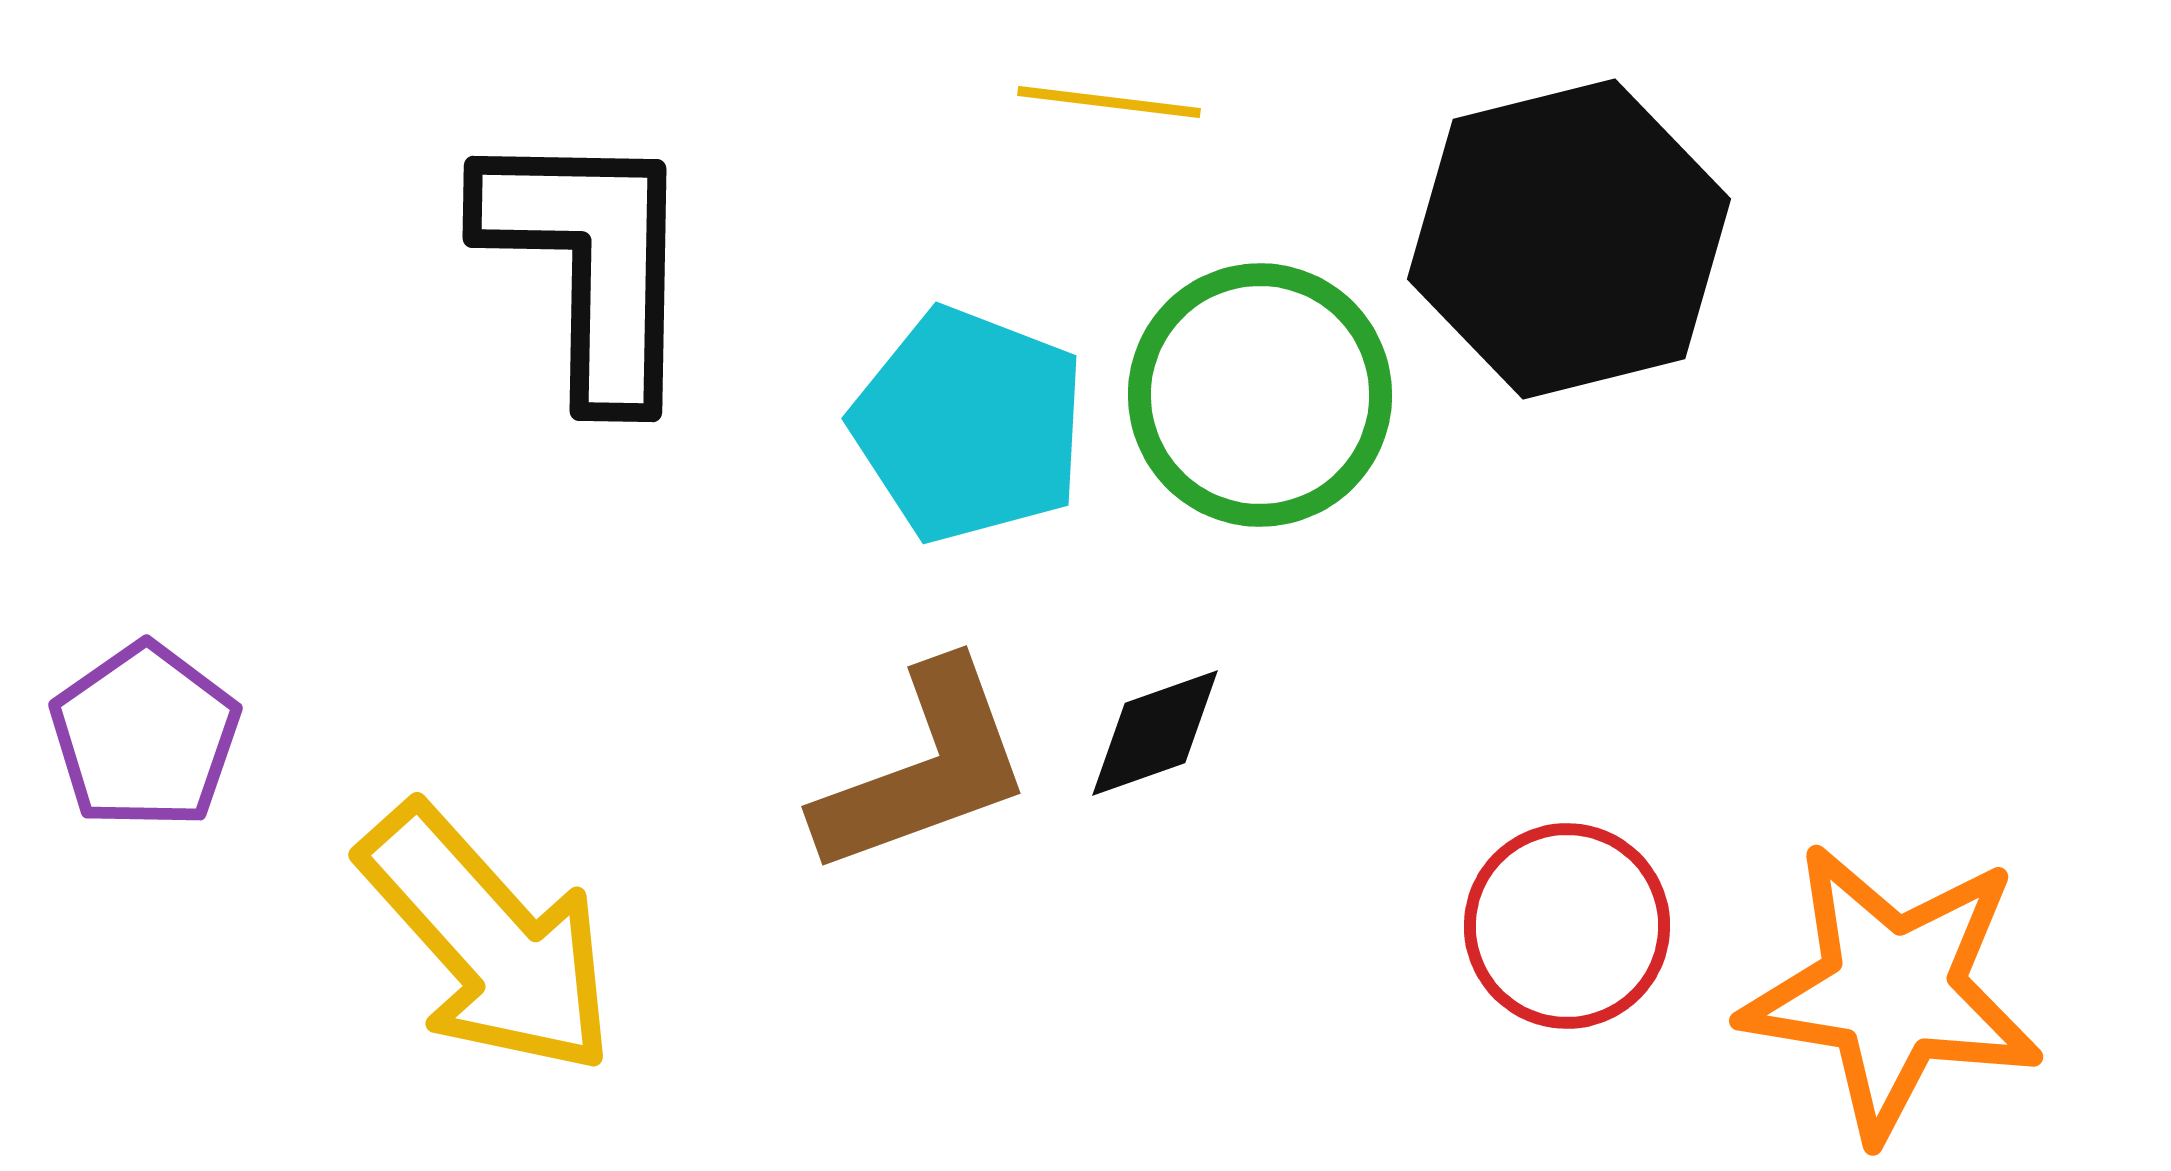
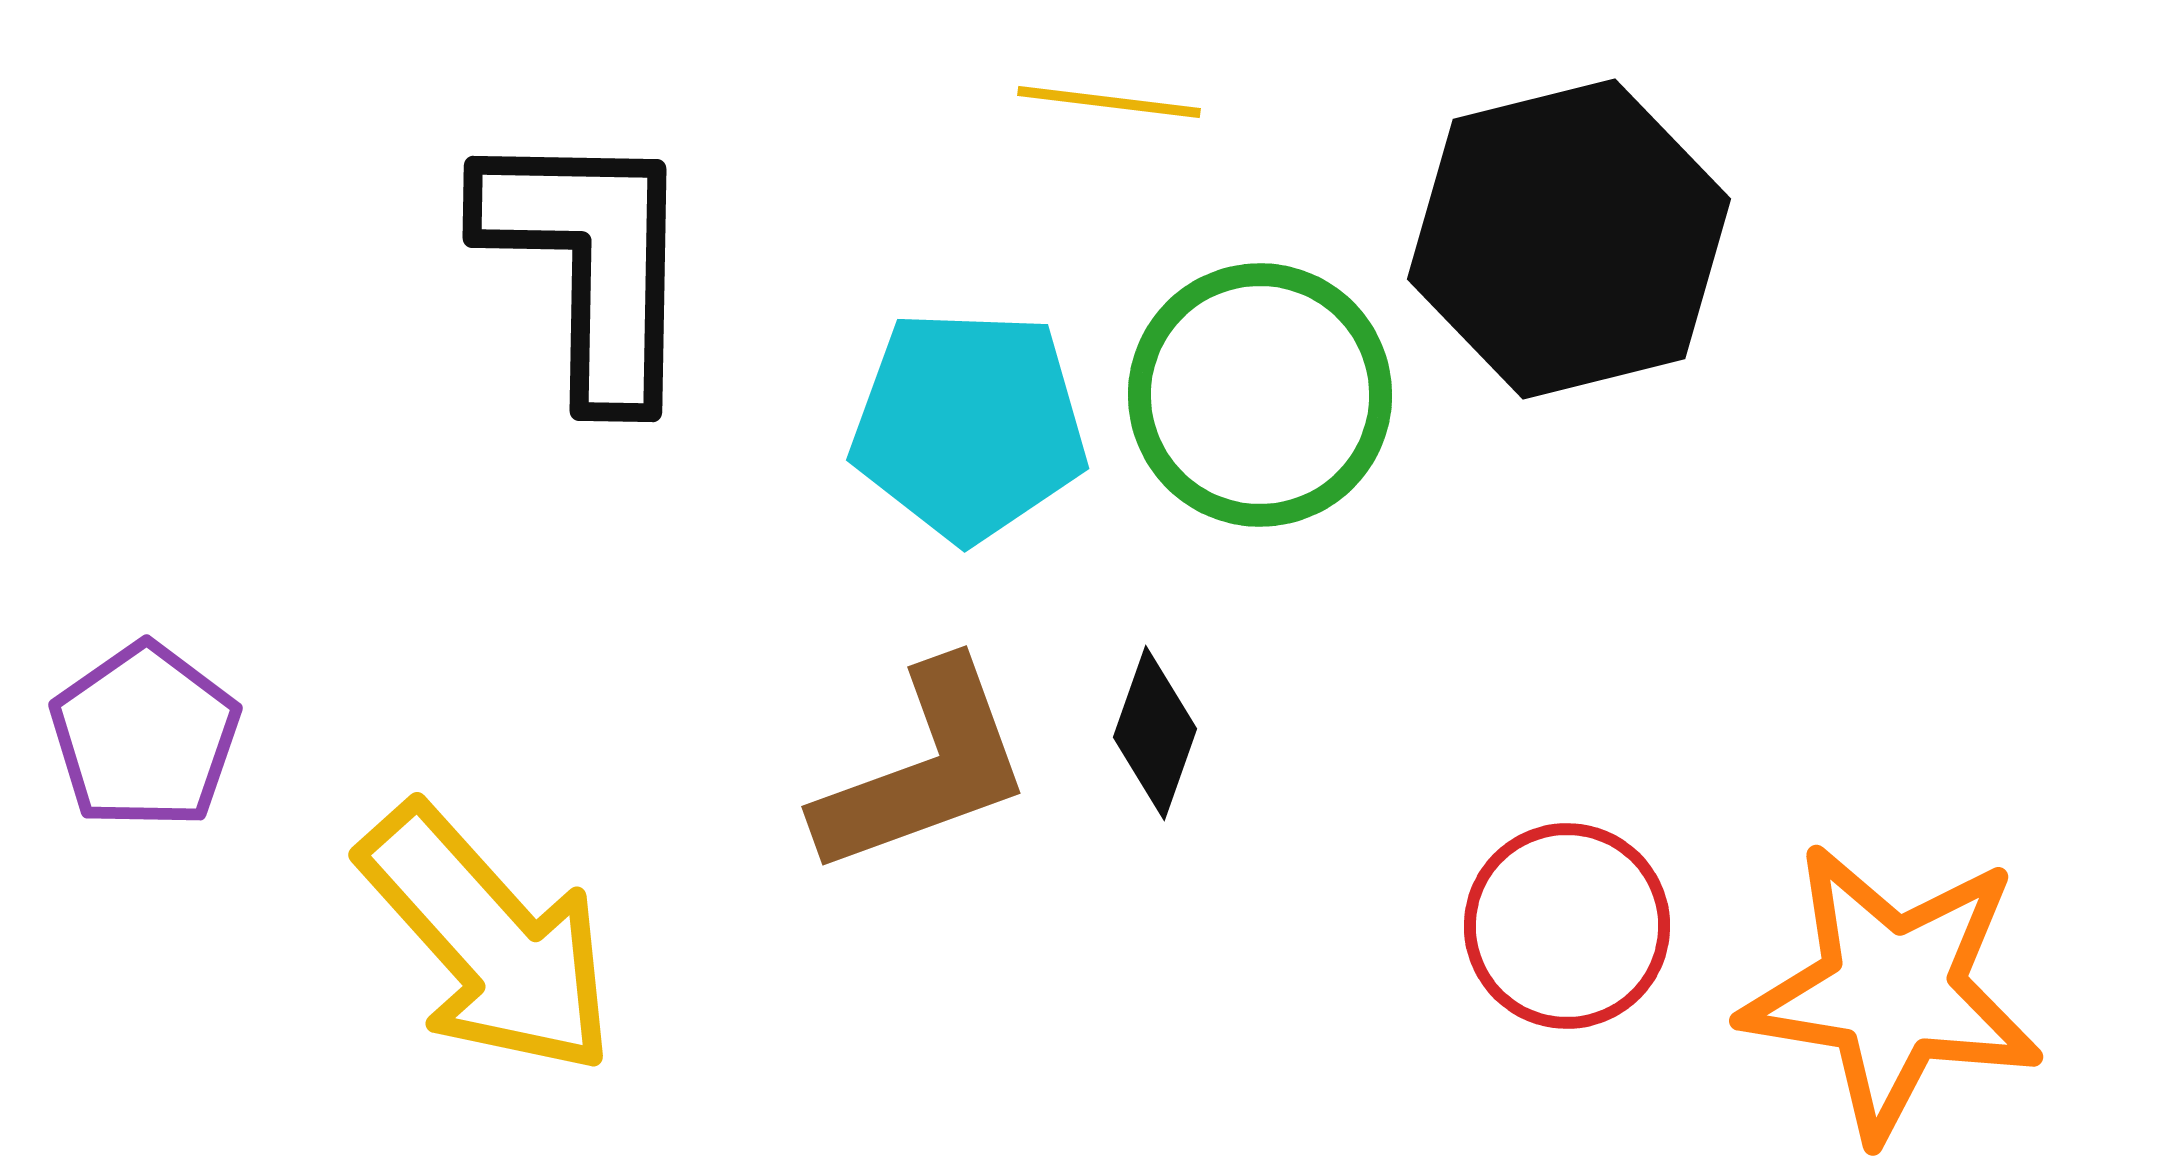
cyan pentagon: rotated 19 degrees counterclockwise
black diamond: rotated 51 degrees counterclockwise
